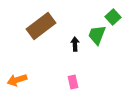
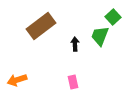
green trapezoid: moved 3 px right, 1 px down
